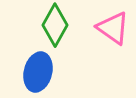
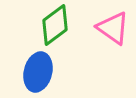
green diamond: rotated 24 degrees clockwise
